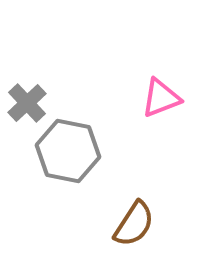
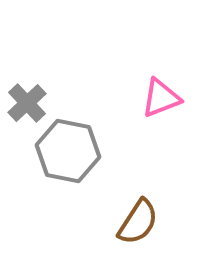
brown semicircle: moved 4 px right, 2 px up
